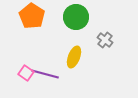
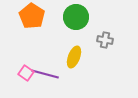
gray cross: rotated 28 degrees counterclockwise
